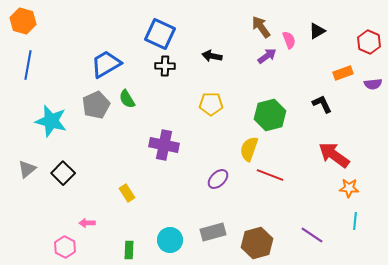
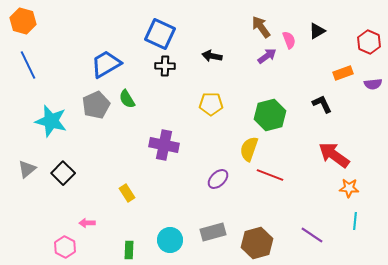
blue line: rotated 36 degrees counterclockwise
